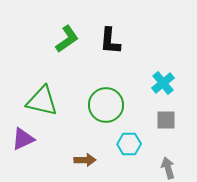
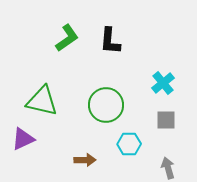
green L-shape: moved 1 px up
